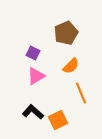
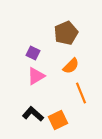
black L-shape: moved 2 px down
